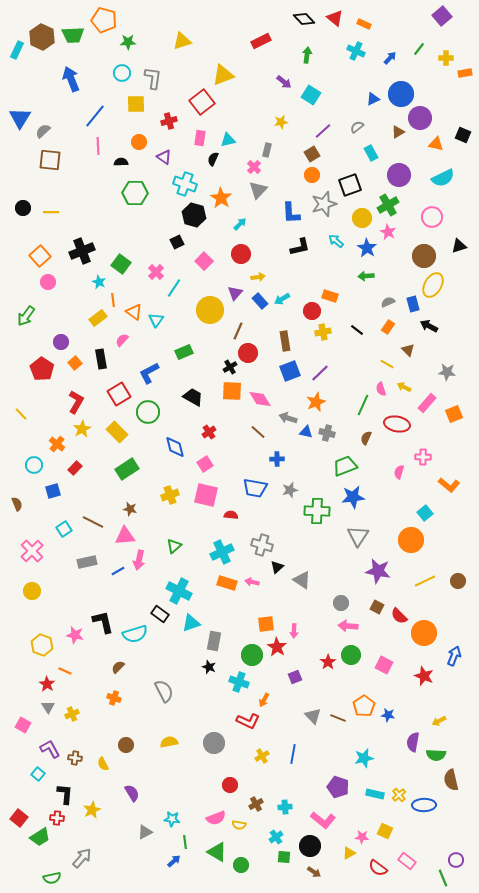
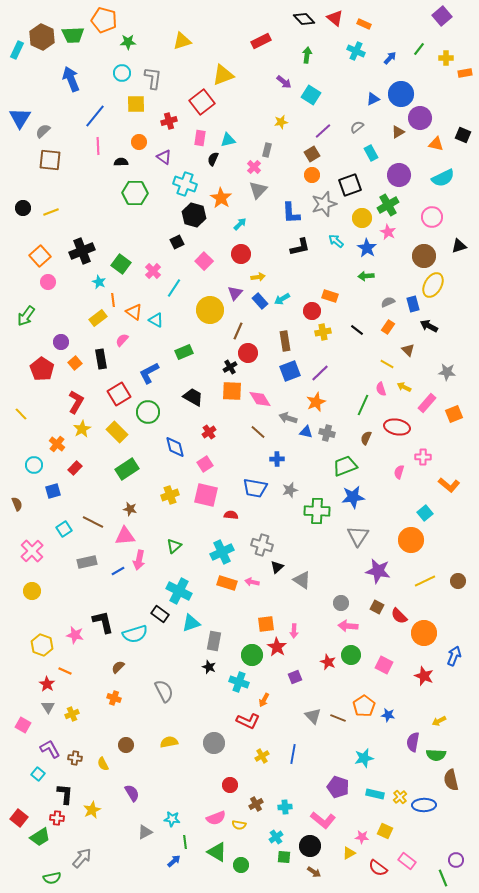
yellow line at (51, 212): rotated 21 degrees counterclockwise
pink cross at (156, 272): moved 3 px left, 1 px up
cyan triangle at (156, 320): rotated 35 degrees counterclockwise
red ellipse at (397, 424): moved 3 px down
red star at (328, 662): rotated 14 degrees counterclockwise
yellow cross at (399, 795): moved 1 px right, 2 px down
